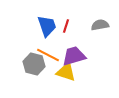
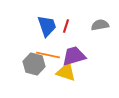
orange line: rotated 15 degrees counterclockwise
